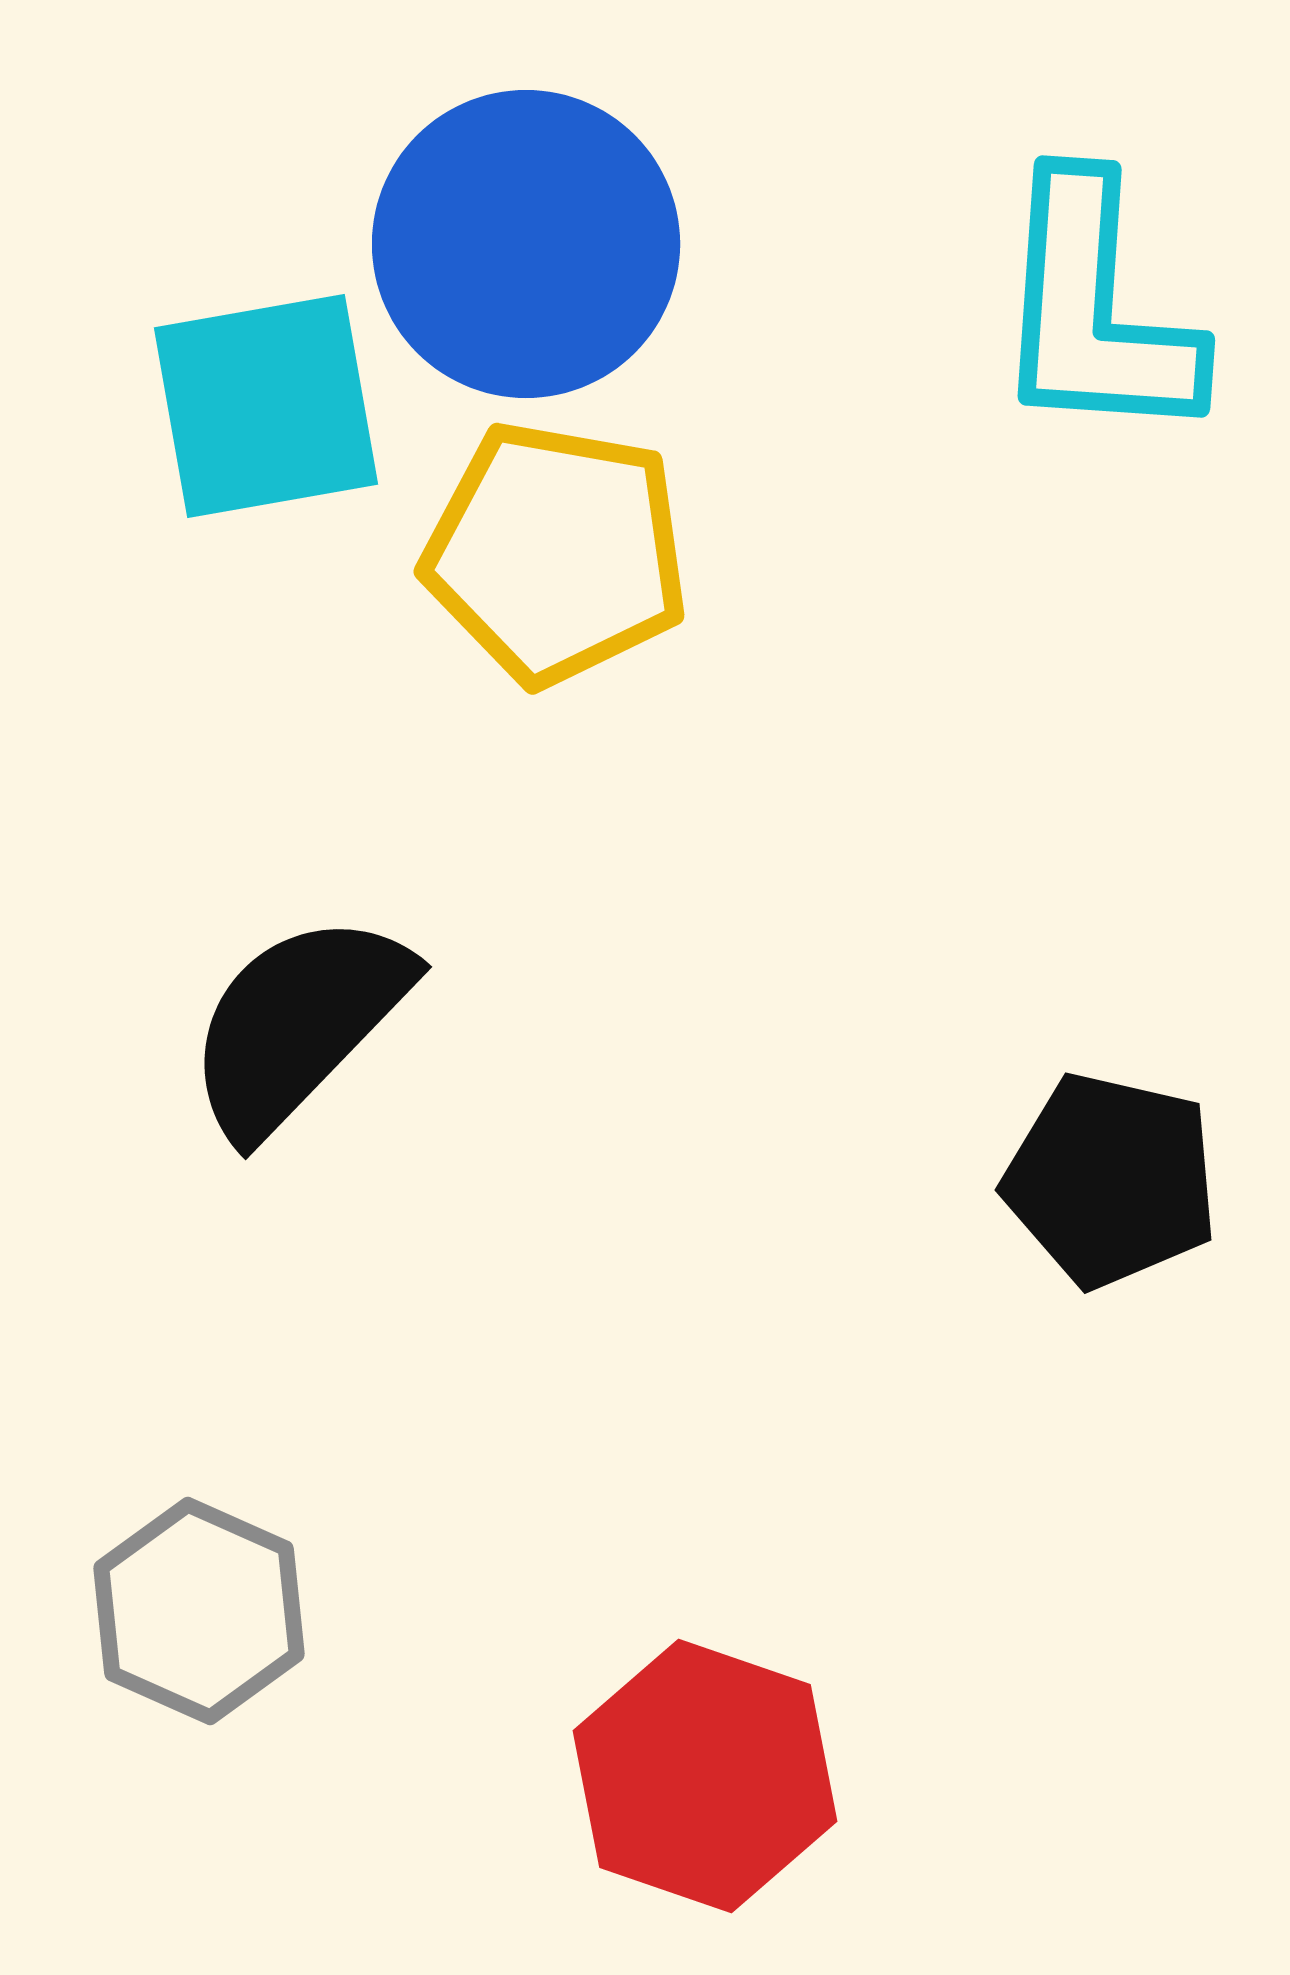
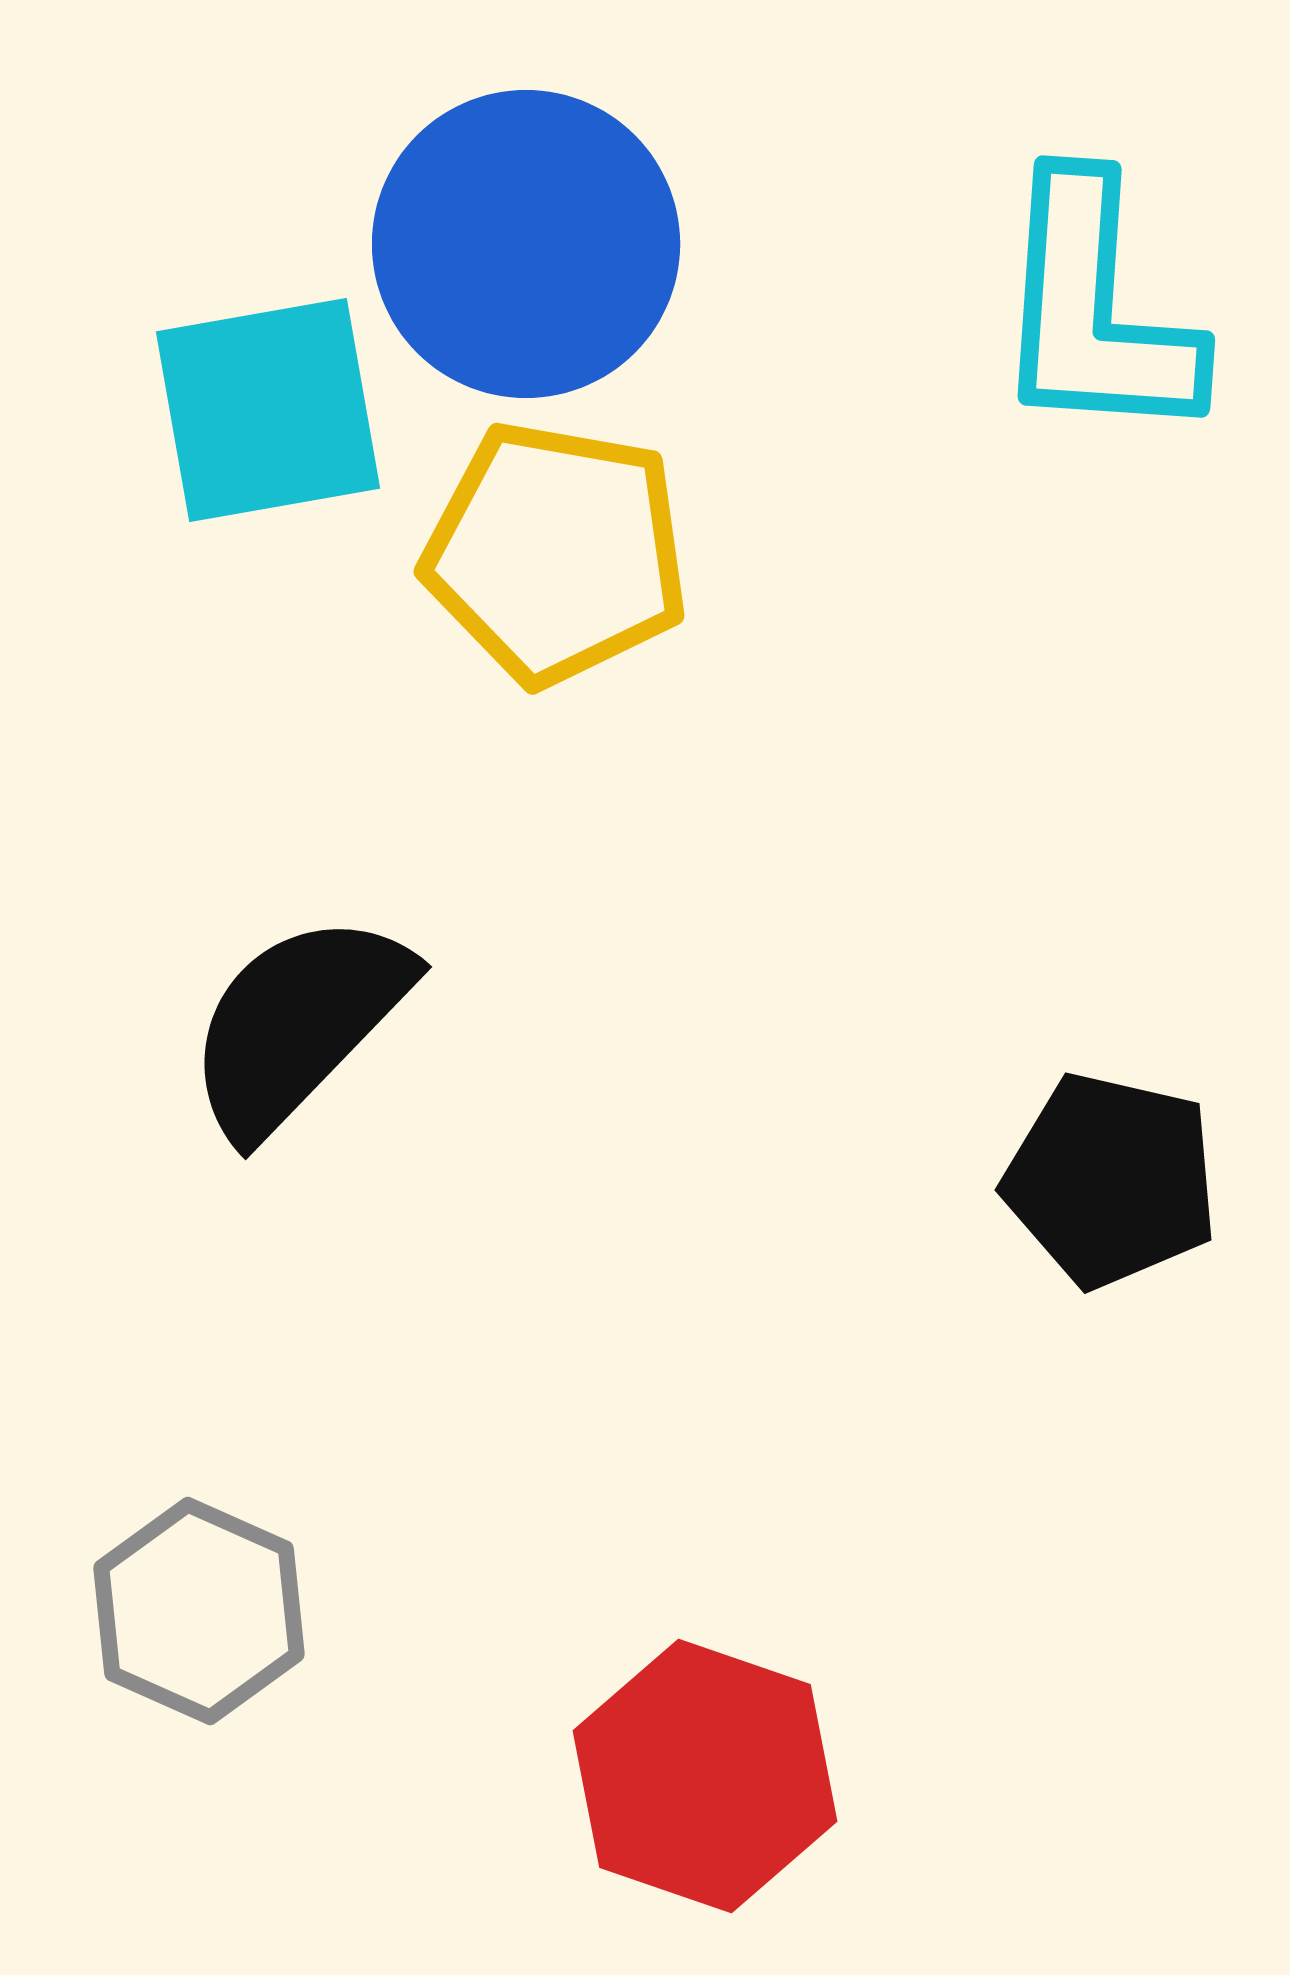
cyan square: moved 2 px right, 4 px down
